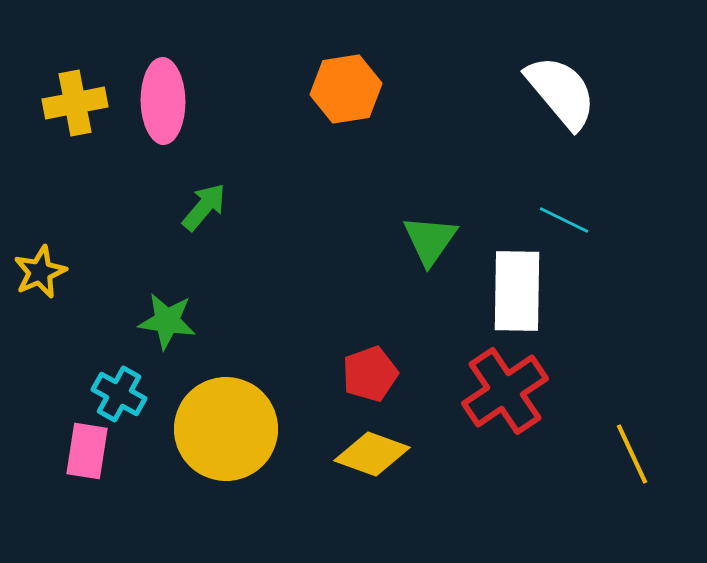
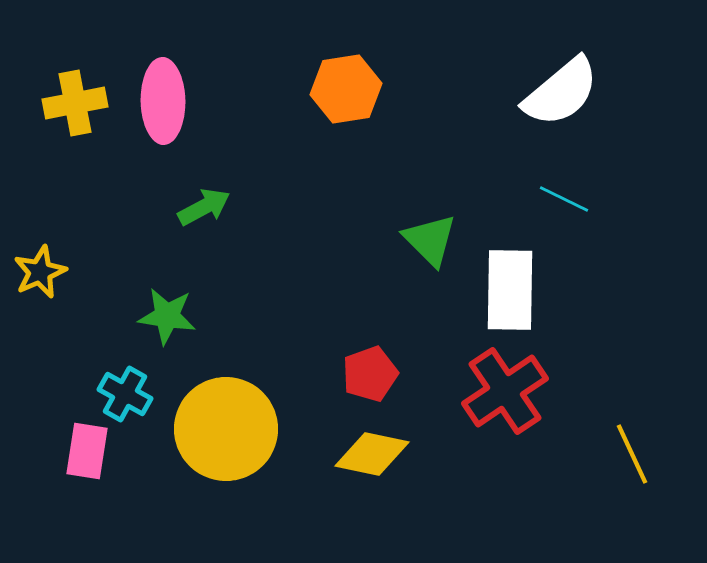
white semicircle: rotated 90 degrees clockwise
green arrow: rotated 22 degrees clockwise
cyan line: moved 21 px up
green triangle: rotated 20 degrees counterclockwise
white rectangle: moved 7 px left, 1 px up
green star: moved 5 px up
cyan cross: moved 6 px right
yellow diamond: rotated 8 degrees counterclockwise
